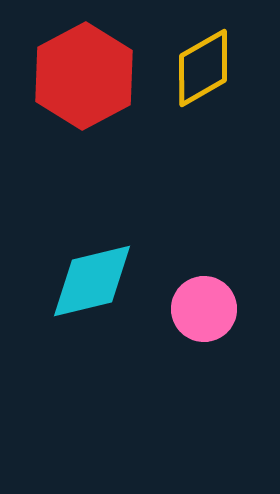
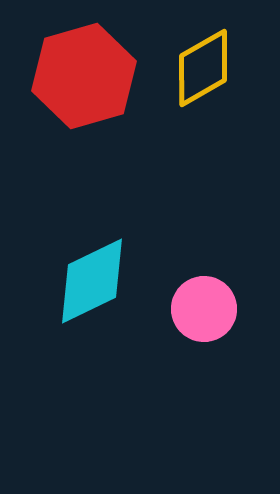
red hexagon: rotated 12 degrees clockwise
cyan diamond: rotated 12 degrees counterclockwise
